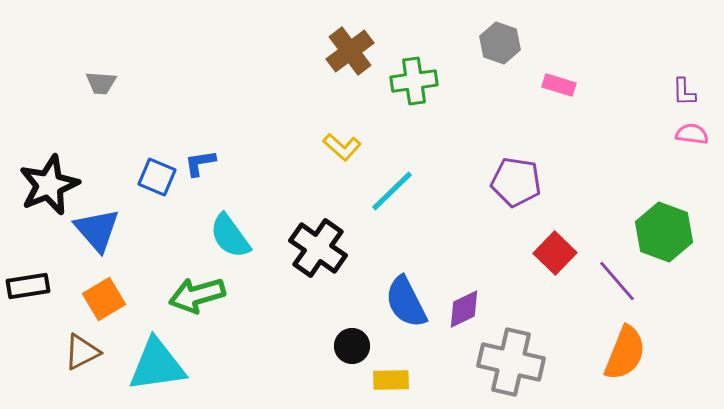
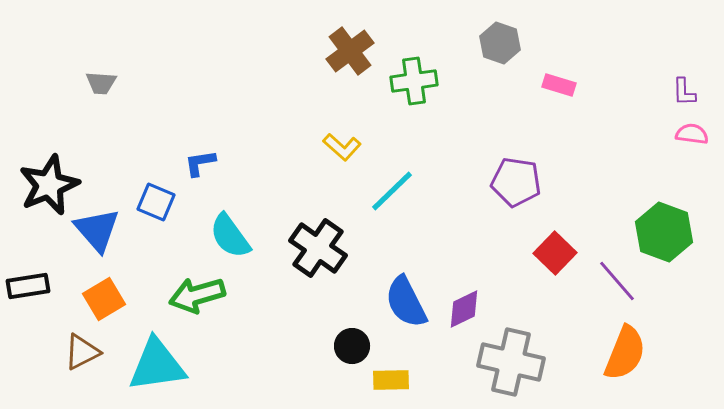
blue square: moved 1 px left, 25 px down
